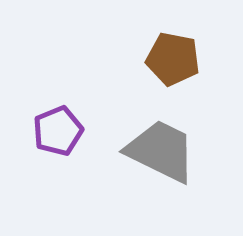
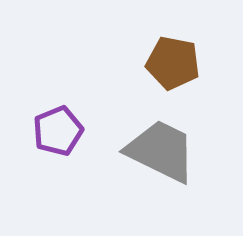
brown pentagon: moved 4 px down
